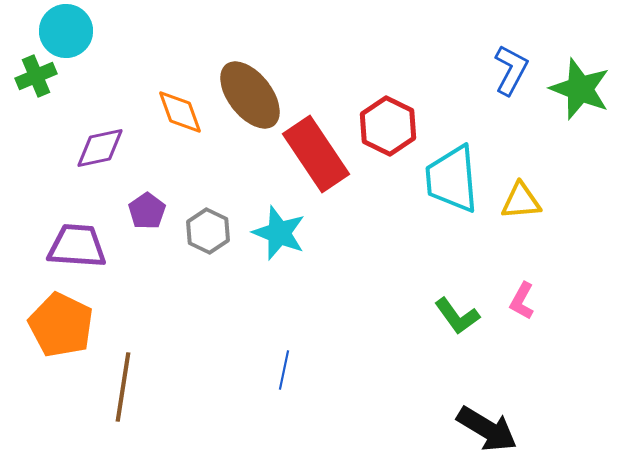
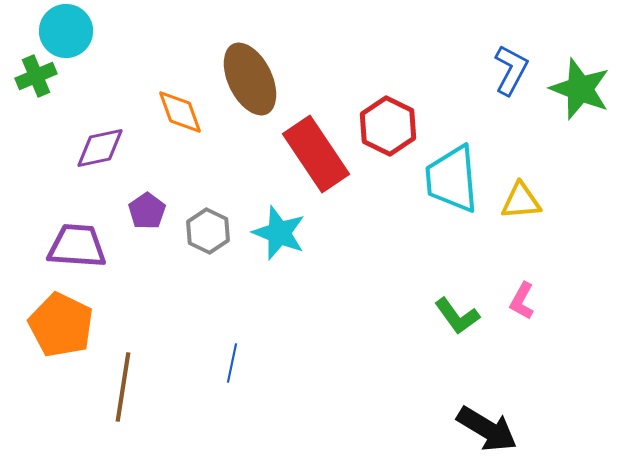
brown ellipse: moved 16 px up; rotated 12 degrees clockwise
blue line: moved 52 px left, 7 px up
